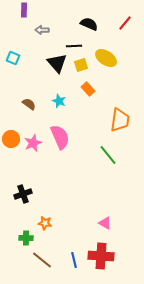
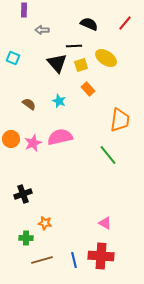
pink semicircle: rotated 80 degrees counterclockwise
brown line: rotated 55 degrees counterclockwise
